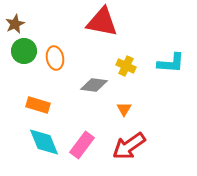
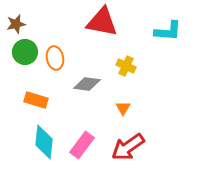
brown star: moved 1 px right; rotated 12 degrees clockwise
green circle: moved 1 px right, 1 px down
cyan L-shape: moved 3 px left, 32 px up
gray diamond: moved 7 px left, 1 px up
orange rectangle: moved 2 px left, 5 px up
orange triangle: moved 1 px left, 1 px up
cyan diamond: rotated 28 degrees clockwise
red arrow: moved 1 px left, 1 px down
